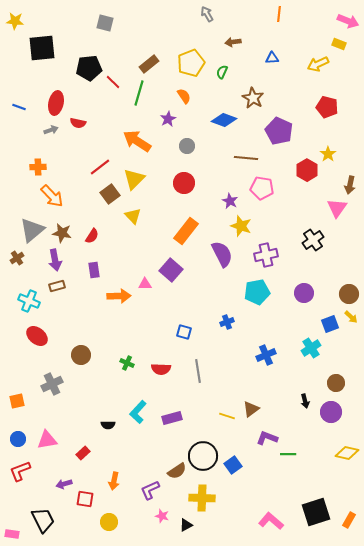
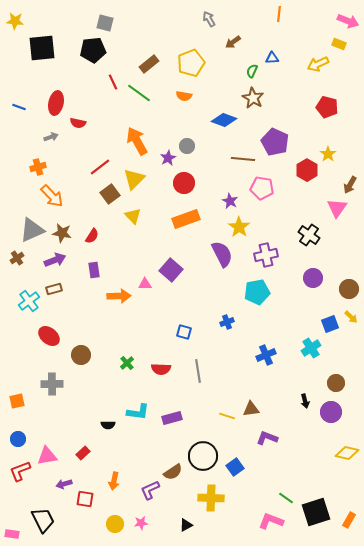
gray arrow at (207, 14): moved 2 px right, 5 px down
brown arrow at (233, 42): rotated 28 degrees counterclockwise
black pentagon at (89, 68): moved 4 px right, 18 px up
green semicircle at (222, 72): moved 30 px right, 1 px up
red line at (113, 82): rotated 21 degrees clockwise
green line at (139, 93): rotated 70 degrees counterclockwise
orange semicircle at (184, 96): rotated 133 degrees clockwise
purple star at (168, 119): moved 39 px down
gray arrow at (51, 130): moved 7 px down
purple pentagon at (279, 131): moved 4 px left, 11 px down
orange arrow at (137, 141): rotated 28 degrees clockwise
brown line at (246, 158): moved 3 px left, 1 px down
orange cross at (38, 167): rotated 14 degrees counterclockwise
brown arrow at (350, 185): rotated 18 degrees clockwise
yellow star at (241, 226): moved 2 px left, 1 px down; rotated 15 degrees clockwise
gray triangle at (32, 230): rotated 16 degrees clockwise
orange rectangle at (186, 231): moved 12 px up; rotated 32 degrees clockwise
black cross at (313, 240): moved 4 px left, 5 px up; rotated 20 degrees counterclockwise
purple arrow at (55, 260): rotated 100 degrees counterclockwise
brown rectangle at (57, 286): moved 3 px left, 3 px down
purple circle at (304, 293): moved 9 px right, 15 px up
brown circle at (349, 294): moved 5 px up
cyan cross at (29, 301): rotated 30 degrees clockwise
red ellipse at (37, 336): moved 12 px right
green cross at (127, 363): rotated 24 degrees clockwise
gray cross at (52, 384): rotated 25 degrees clockwise
brown triangle at (251, 409): rotated 30 degrees clockwise
cyan L-shape at (138, 412): rotated 125 degrees counterclockwise
pink triangle at (47, 440): moved 16 px down
green line at (288, 454): moved 2 px left, 44 px down; rotated 35 degrees clockwise
blue square at (233, 465): moved 2 px right, 2 px down
brown semicircle at (177, 471): moved 4 px left, 1 px down
yellow cross at (202, 498): moved 9 px right
pink star at (162, 516): moved 21 px left, 7 px down; rotated 24 degrees counterclockwise
pink L-shape at (271, 521): rotated 20 degrees counterclockwise
yellow circle at (109, 522): moved 6 px right, 2 px down
